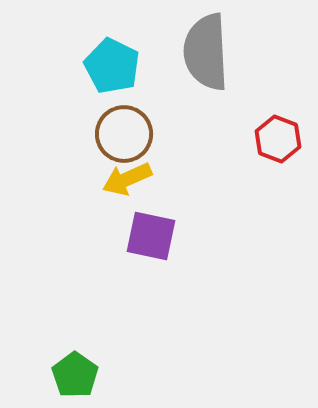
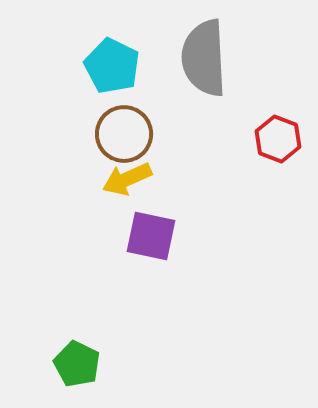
gray semicircle: moved 2 px left, 6 px down
green pentagon: moved 2 px right, 11 px up; rotated 9 degrees counterclockwise
